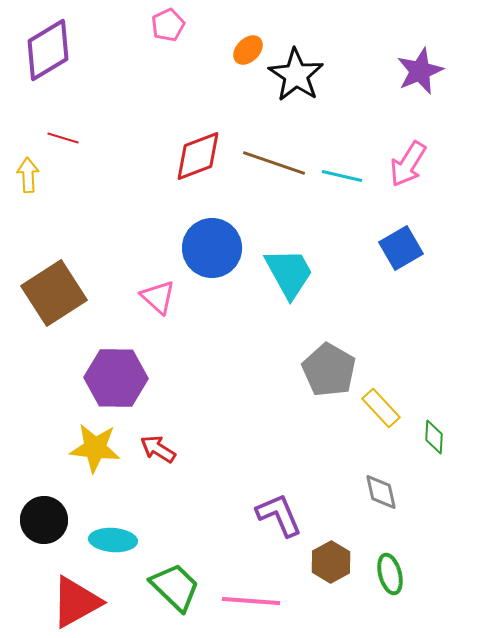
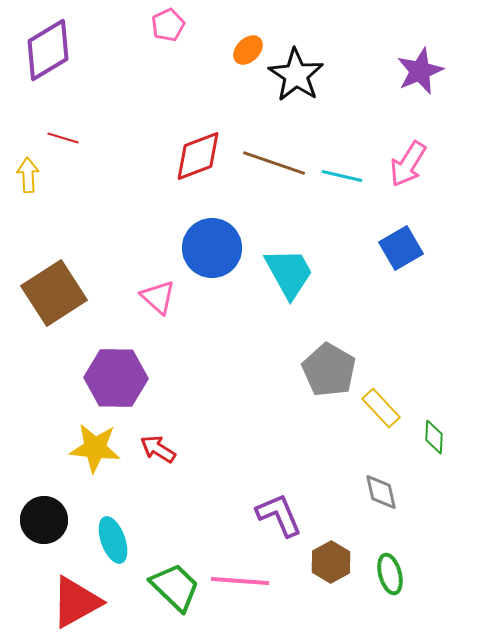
cyan ellipse: rotated 66 degrees clockwise
pink line: moved 11 px left, 20 px up
